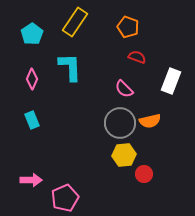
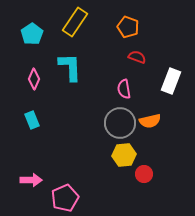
pink diamond: moved 2 px right
pink semicircle: rotated 36 degrees clockwise
